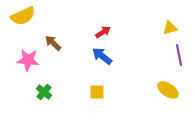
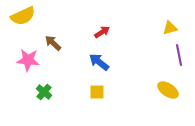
red arrow: moved 1 px left
blue arrow: moved 3 px left, 6 px down
